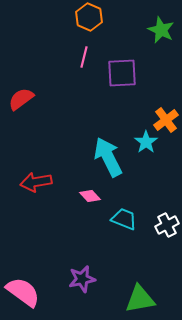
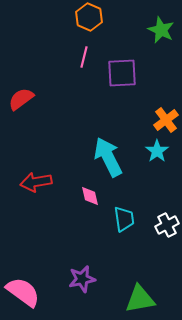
cyan star: moved 11 px right, 9 px down
pink diamond: rotated 30 degrees clockwise
cyan trapezoid: rotated 60 degrees clockwise
